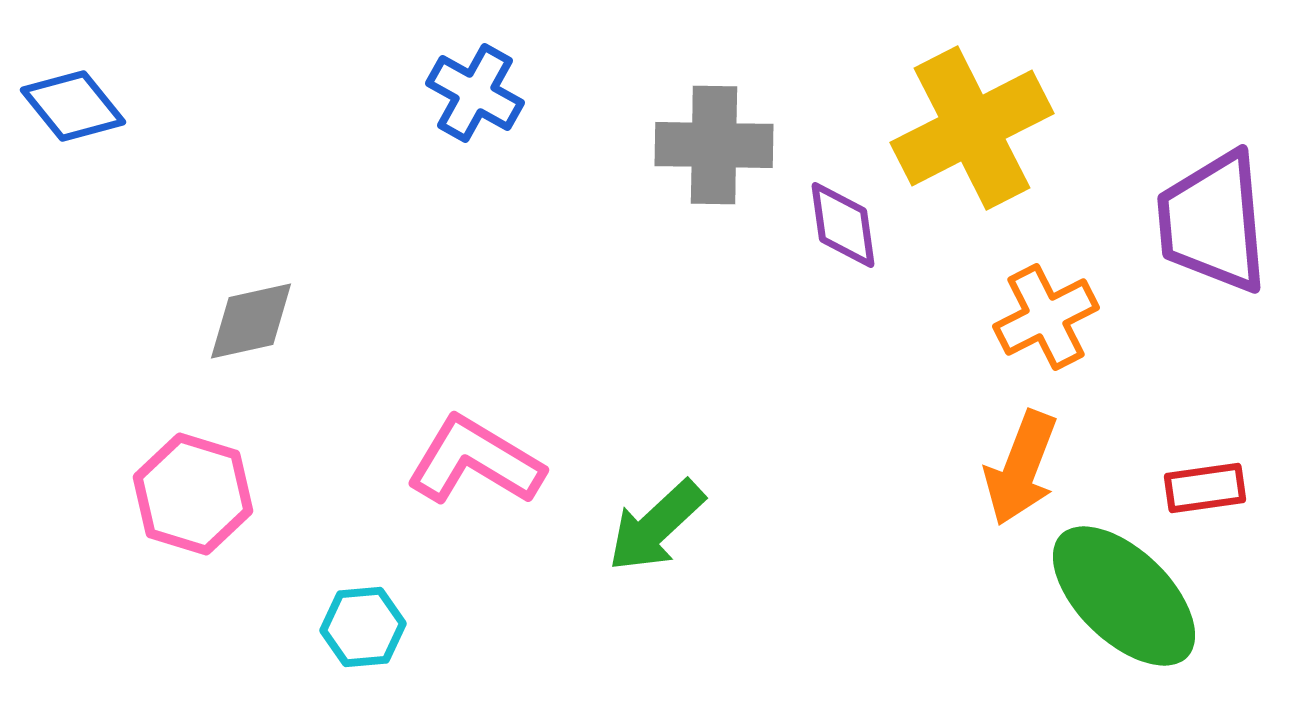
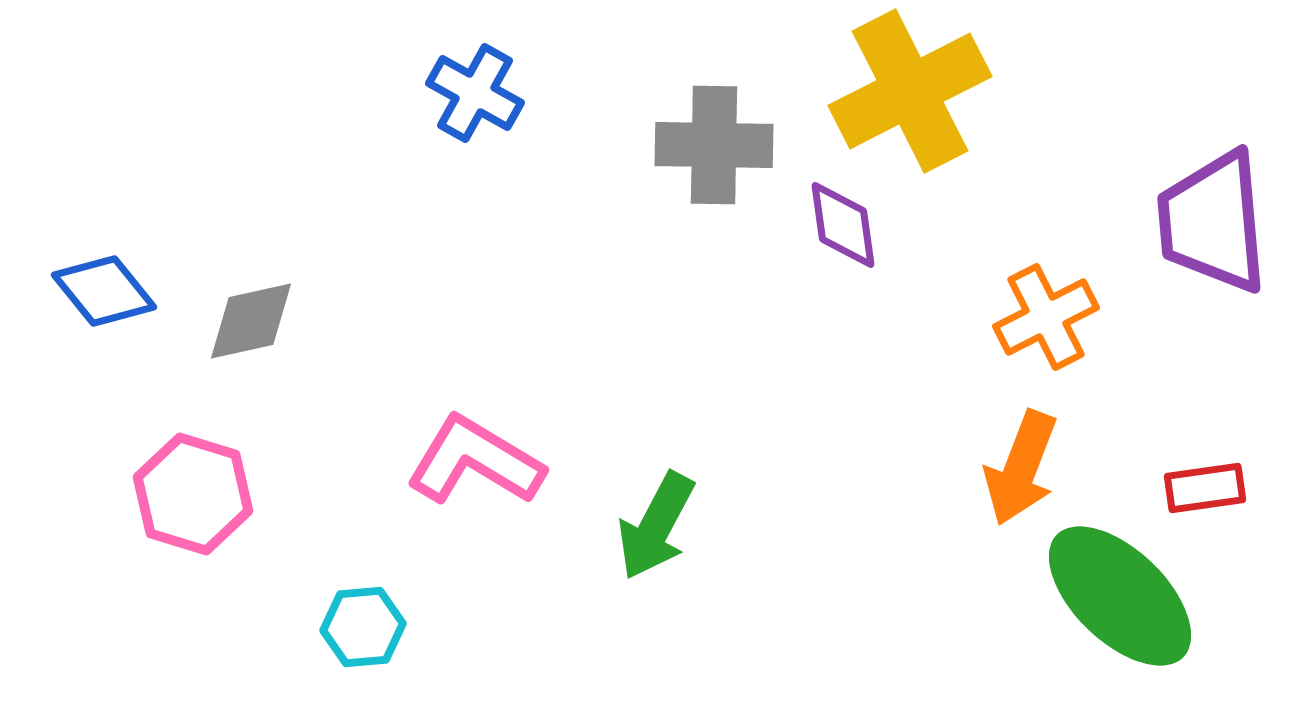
blue diamond: moved 31 px right, 185 px down
yellow cross: moved 62 px left, 37 px up
green arrow: rotated 19 degrees counterclockwise
green ellipse: moved 4 px left
